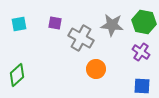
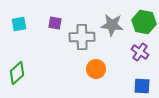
gray cross: moved 1 px right, 1 px up; rotated 30 degrees counterclockwise
purple cross: moved 1 px left
green diamond: moved 2 px up
